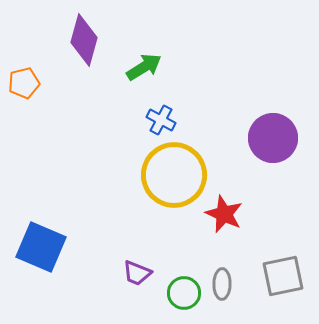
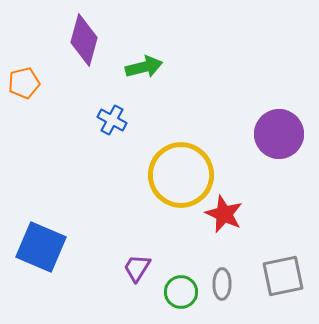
green arrow: rotated 18 degrees clockwise
blue cross: moved 49 px left
purple circle: moved 6 px right, 4 px up
yellow circle: moved 7 px right
purple trapezoid: moved 5 px up; rotated 100 degrees clockwise
green circle: moved 3 px left, 1 px up
